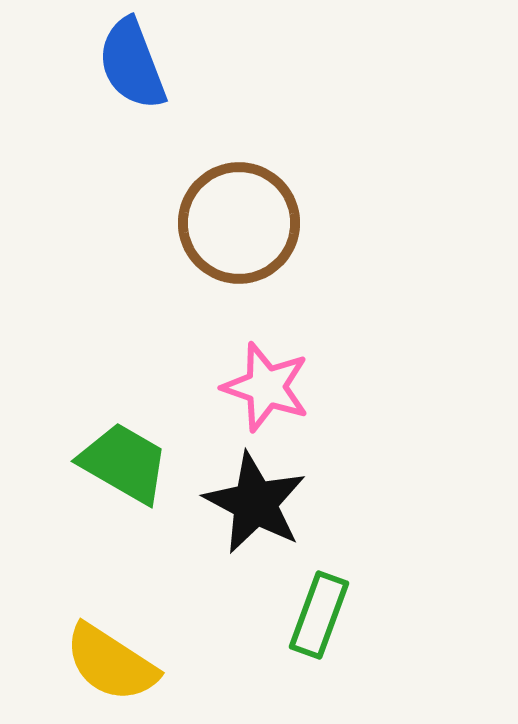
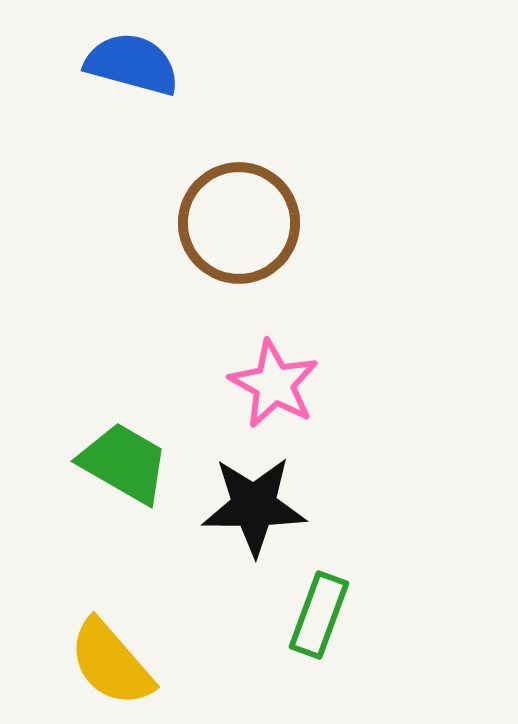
blue semicircle: rotated 126 degrees clockwise
pink star: moved 8 px right, 3 px up; rotated 10 degrees clockwise
black star: moved 1 px left, 3 px down; rotated 28 degrees counterclockwise
yellow semicircle: rotated 16 degrees clockwise
